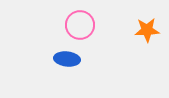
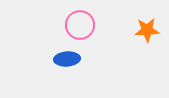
blue ellipse: rotated 10 degrees counterclockwise
